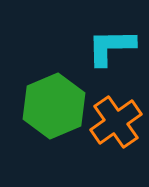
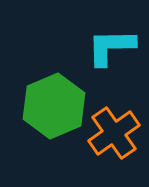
orange cross: moved 2 px left, 11 px down
